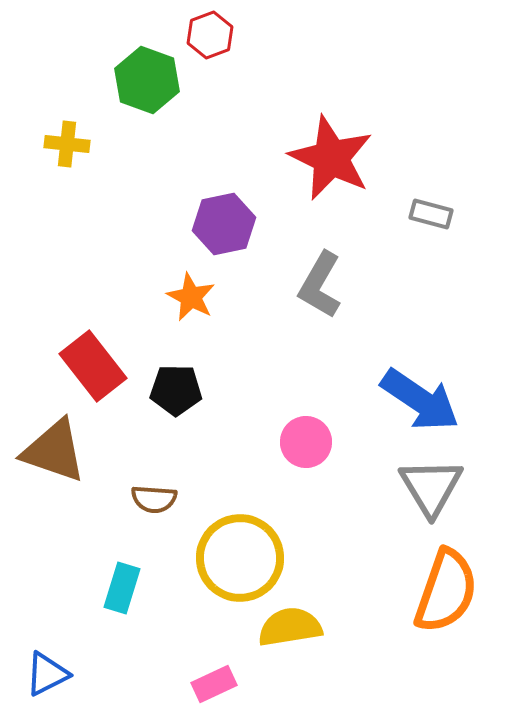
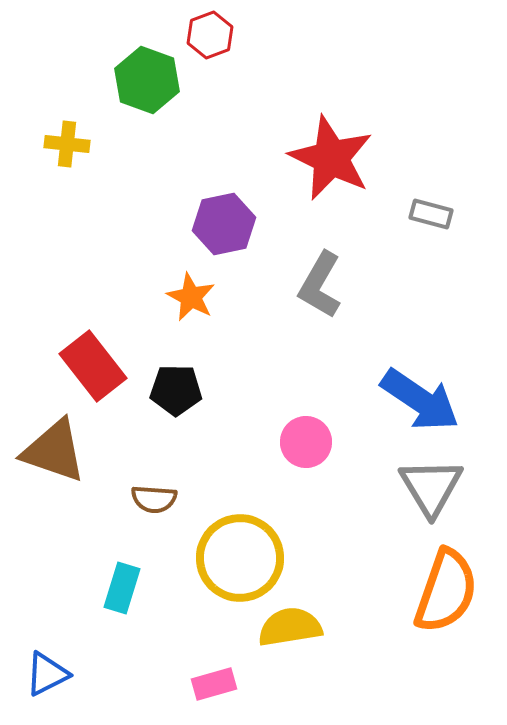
pink rectangle: rotated 9 degrees clockwise
